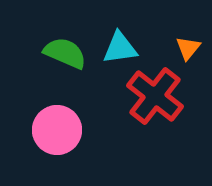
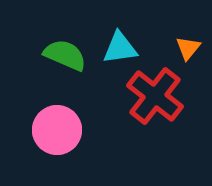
green semicircle: moved 2 px down
